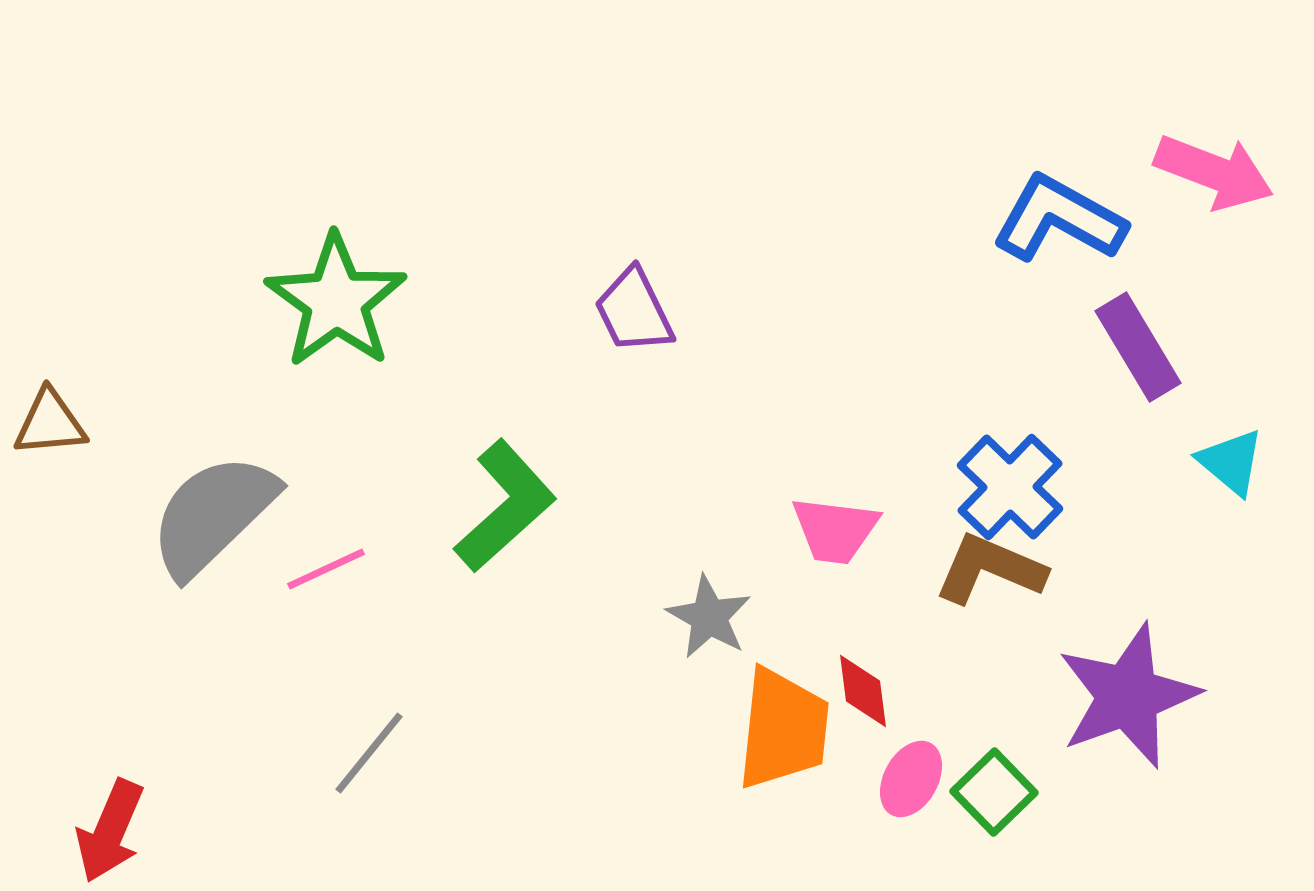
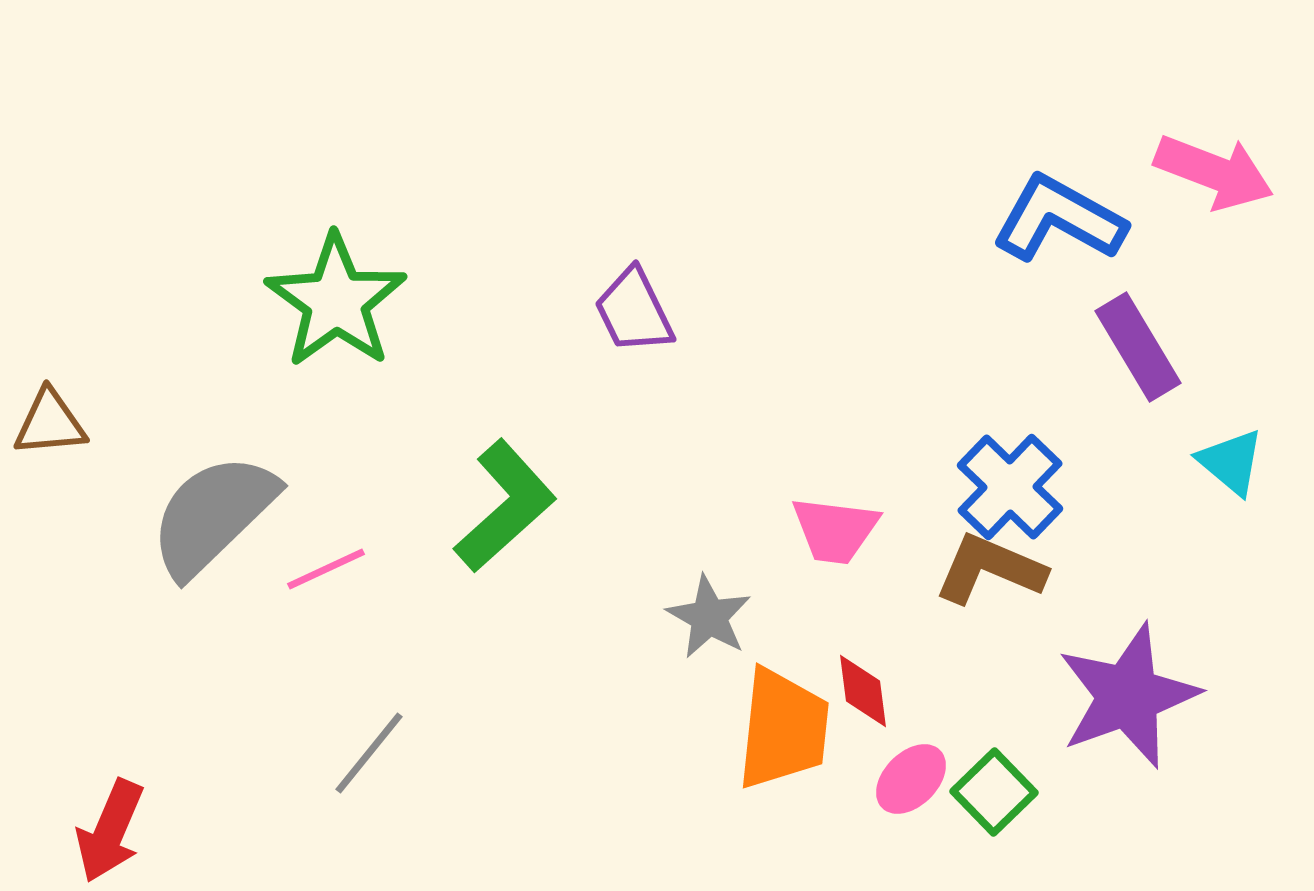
pink ellipse: rotated 16 degrees clockwise
